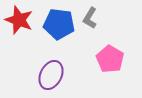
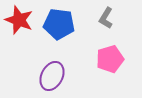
gray L-shape: moved 16 px right
pink pentagon: rotated 24 degrees clockwise
purple ellipse: moved 1 px right, 1 px down
